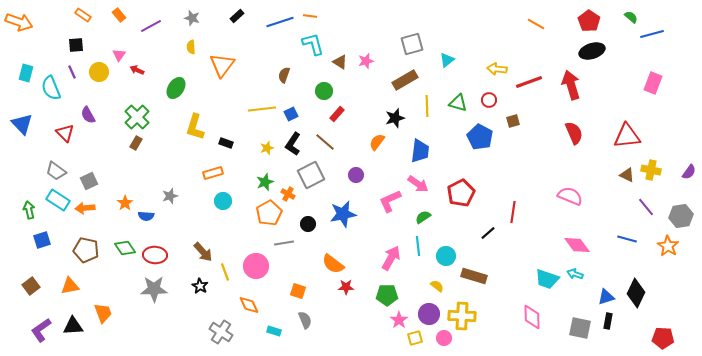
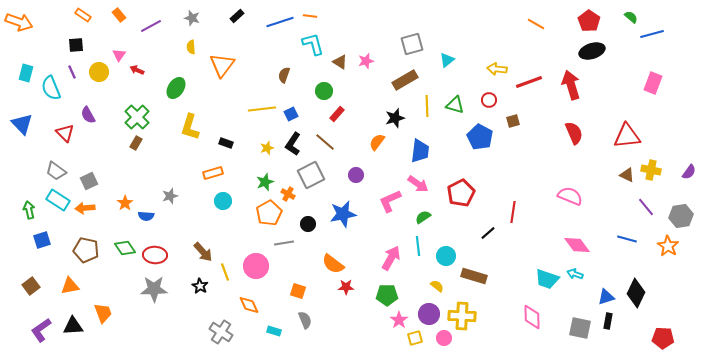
green triangle at (458, 103): moved 3 px left, 2 px down
yellow L-shape at (195, 127): moved 5 px left
